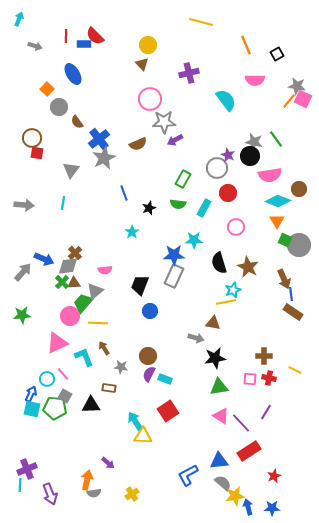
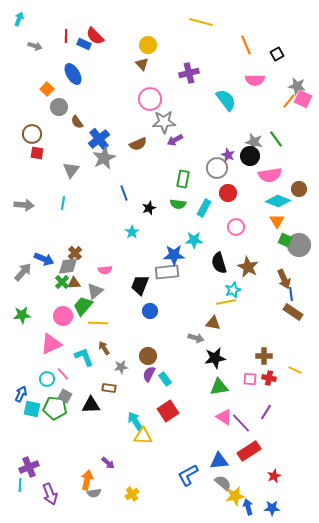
blue rectangle at (84, 44): rotated 24 degrees clockwise
brown circle at (32, 138): moved 4 px up
green rectangle at (183, 179): rotated 18 degrees counterclockwise
gray rectangle at (174, 276): moved 7 px left, 4 px up; rotated 60 degrees clockwise
green trapezoid at (83, 303): moved 3 px down
pink circle at (70, 316): moved 7 px left
pink triangle at (57, 343): moved 6 px left, 1 px down
gray star at (121, 367): rotated 16 degrees counterclockwise
cyan rectangle at (165, 379): rotated 32 degrees clockwise
blue arrow at (31, 394): moved 10 px left
pink triangle at (221, 416): moved 3 px right, 1 px down
purple cross at (27, 469): moved 2 px right, 2 px up
